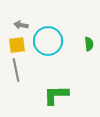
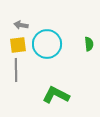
cyan circle: moved 1 px left, 3 px down
yellow square: moved 1 px right
gray line: rotated 10 degrees clockwise
green L-shape: rotated 28 degrees clockwise
